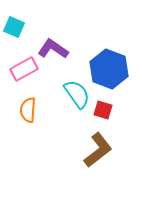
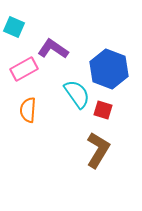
brown L-shape: rotated 21 degrees counterclockwise
